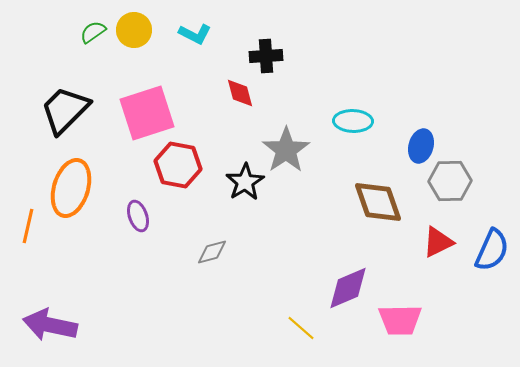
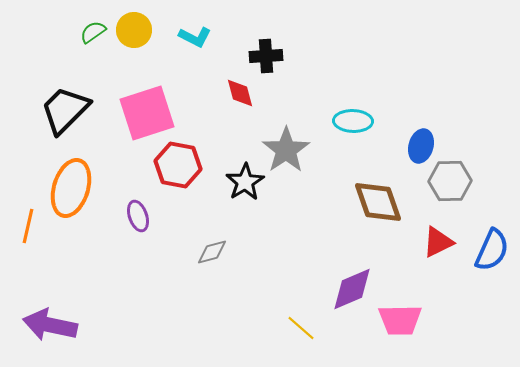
cyan L-shape: moved 3 px down
purple diamond: moved 4 px right, 1 px down
